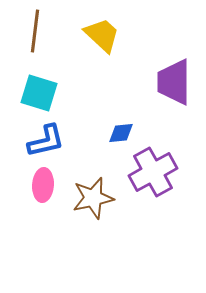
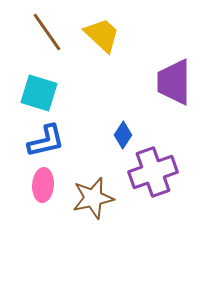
brown line: moved 12 px right, 1 px down; rotated 42 degrees counterclockwise
blue diamond: moved 2 px right, 2 px down; rotated 52 degrees counterclockwise
purple cross: rotated 9 degrees clockwise
